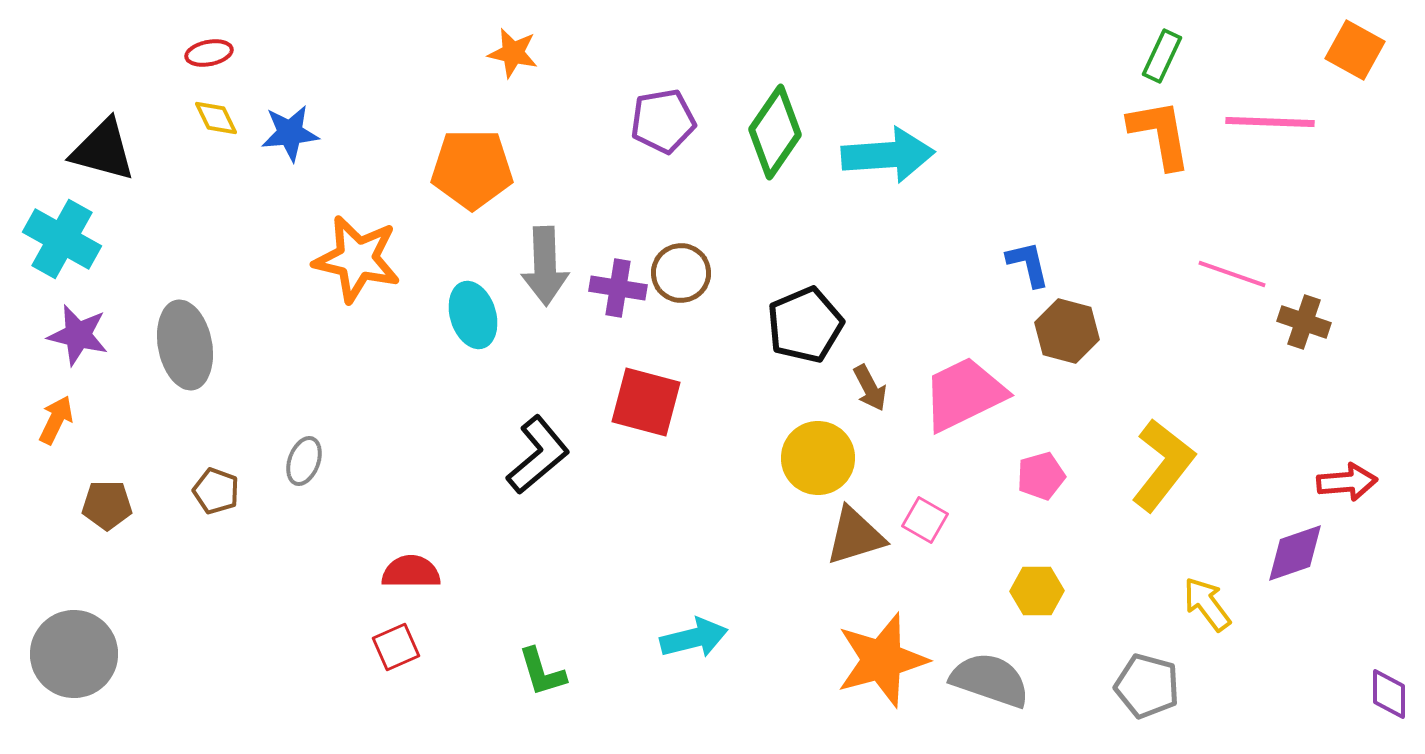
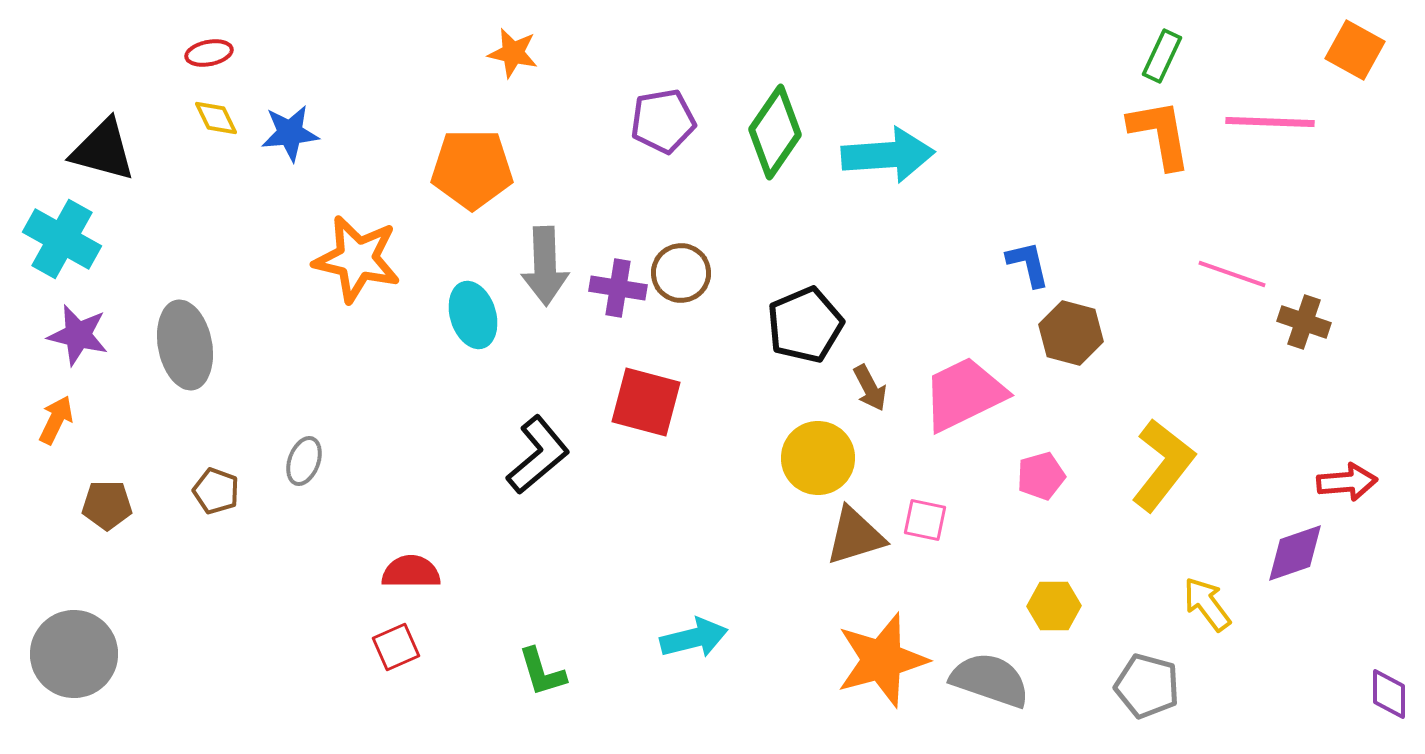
brown hexagon at (1067, 331): moved 4 px right, 2 px down
pink square at (925, 520): rotated 18 degrees counterclockwise
yellow hexagon at (1037, 591): moved 17 px right, 15 px down
